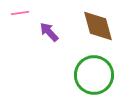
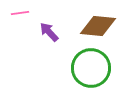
brown diamond: rotated 69 degrees counterclockwise
green circle: moved 3 px left, 7 px up
